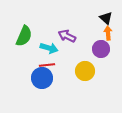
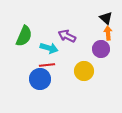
yellow circle: moved 1 px left
blue circle: moved 2 px left, 1 px down
